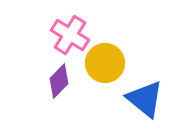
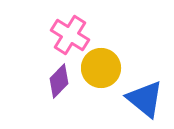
yellow circle: moved 4 px left, 5 px down
